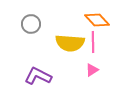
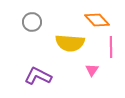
gray circle: moved 1 px right, 2 px up
pink line: moved 18 px right, 5 px down
pink triangle: rotated 24 degrees counterclockwise
